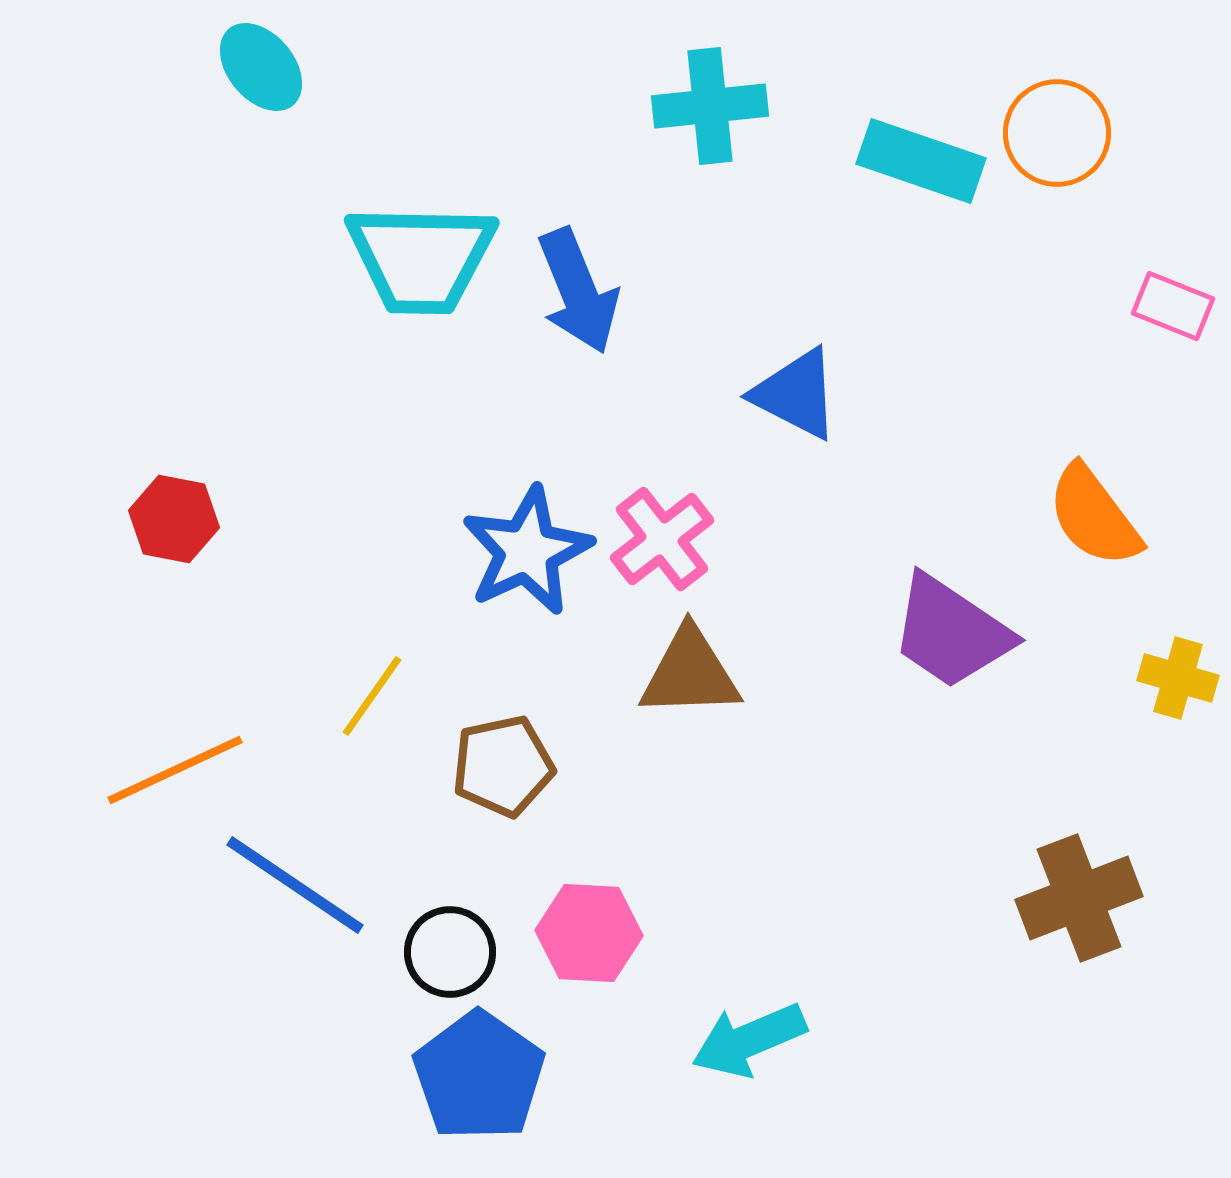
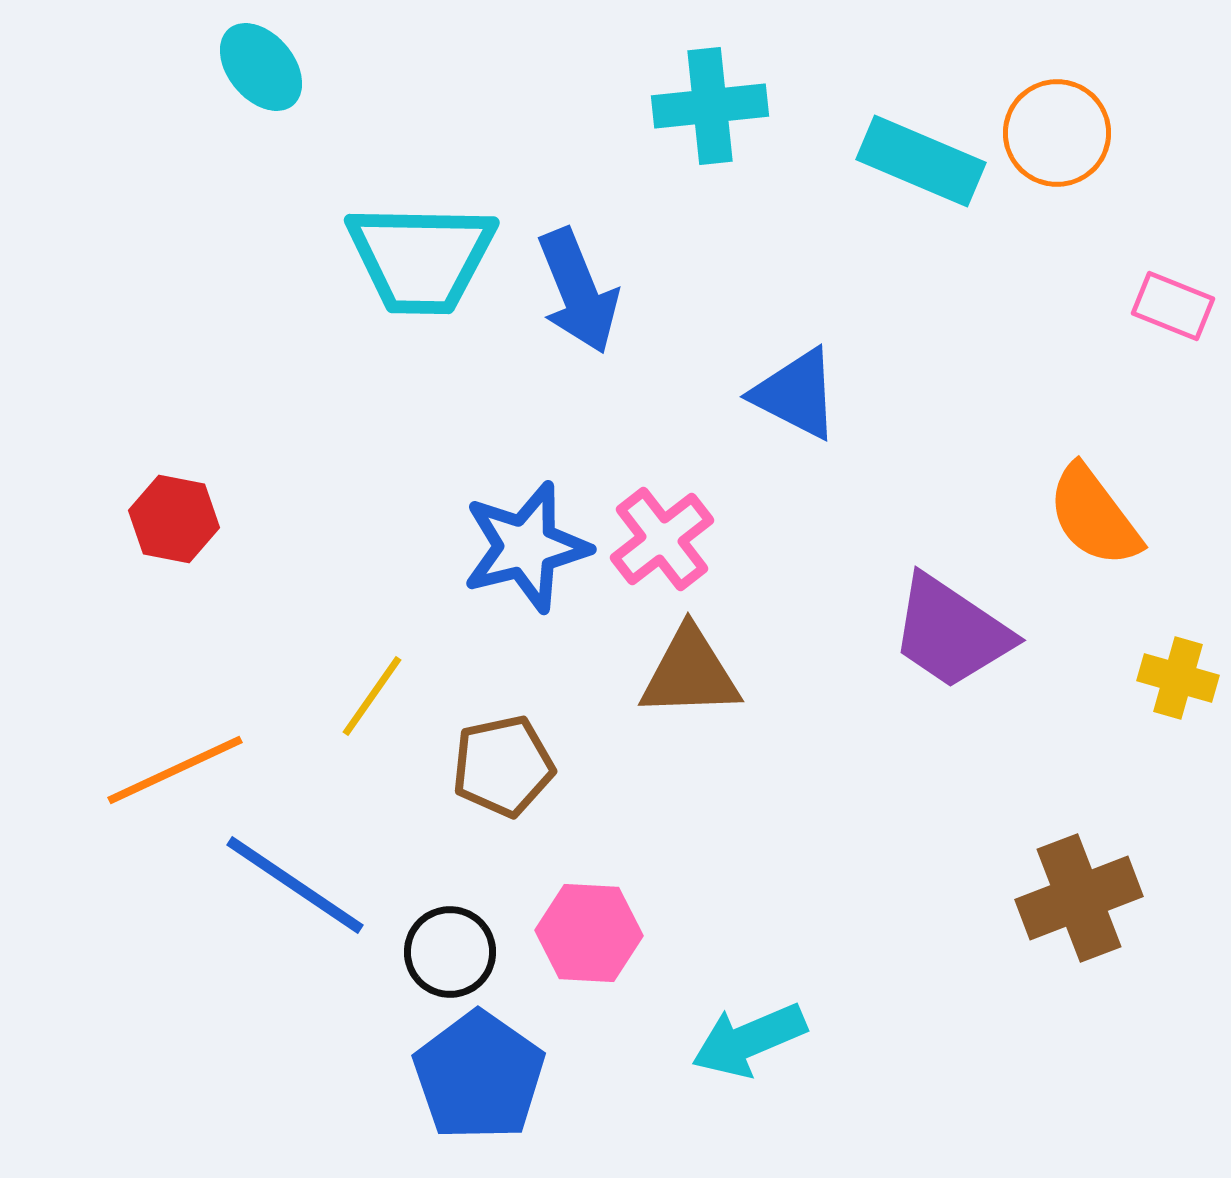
cyan rectangle: rotated 4 degrees clockwise
blue star: moved 1 px left, 4 px up; rotated 11 degrees clockwise
